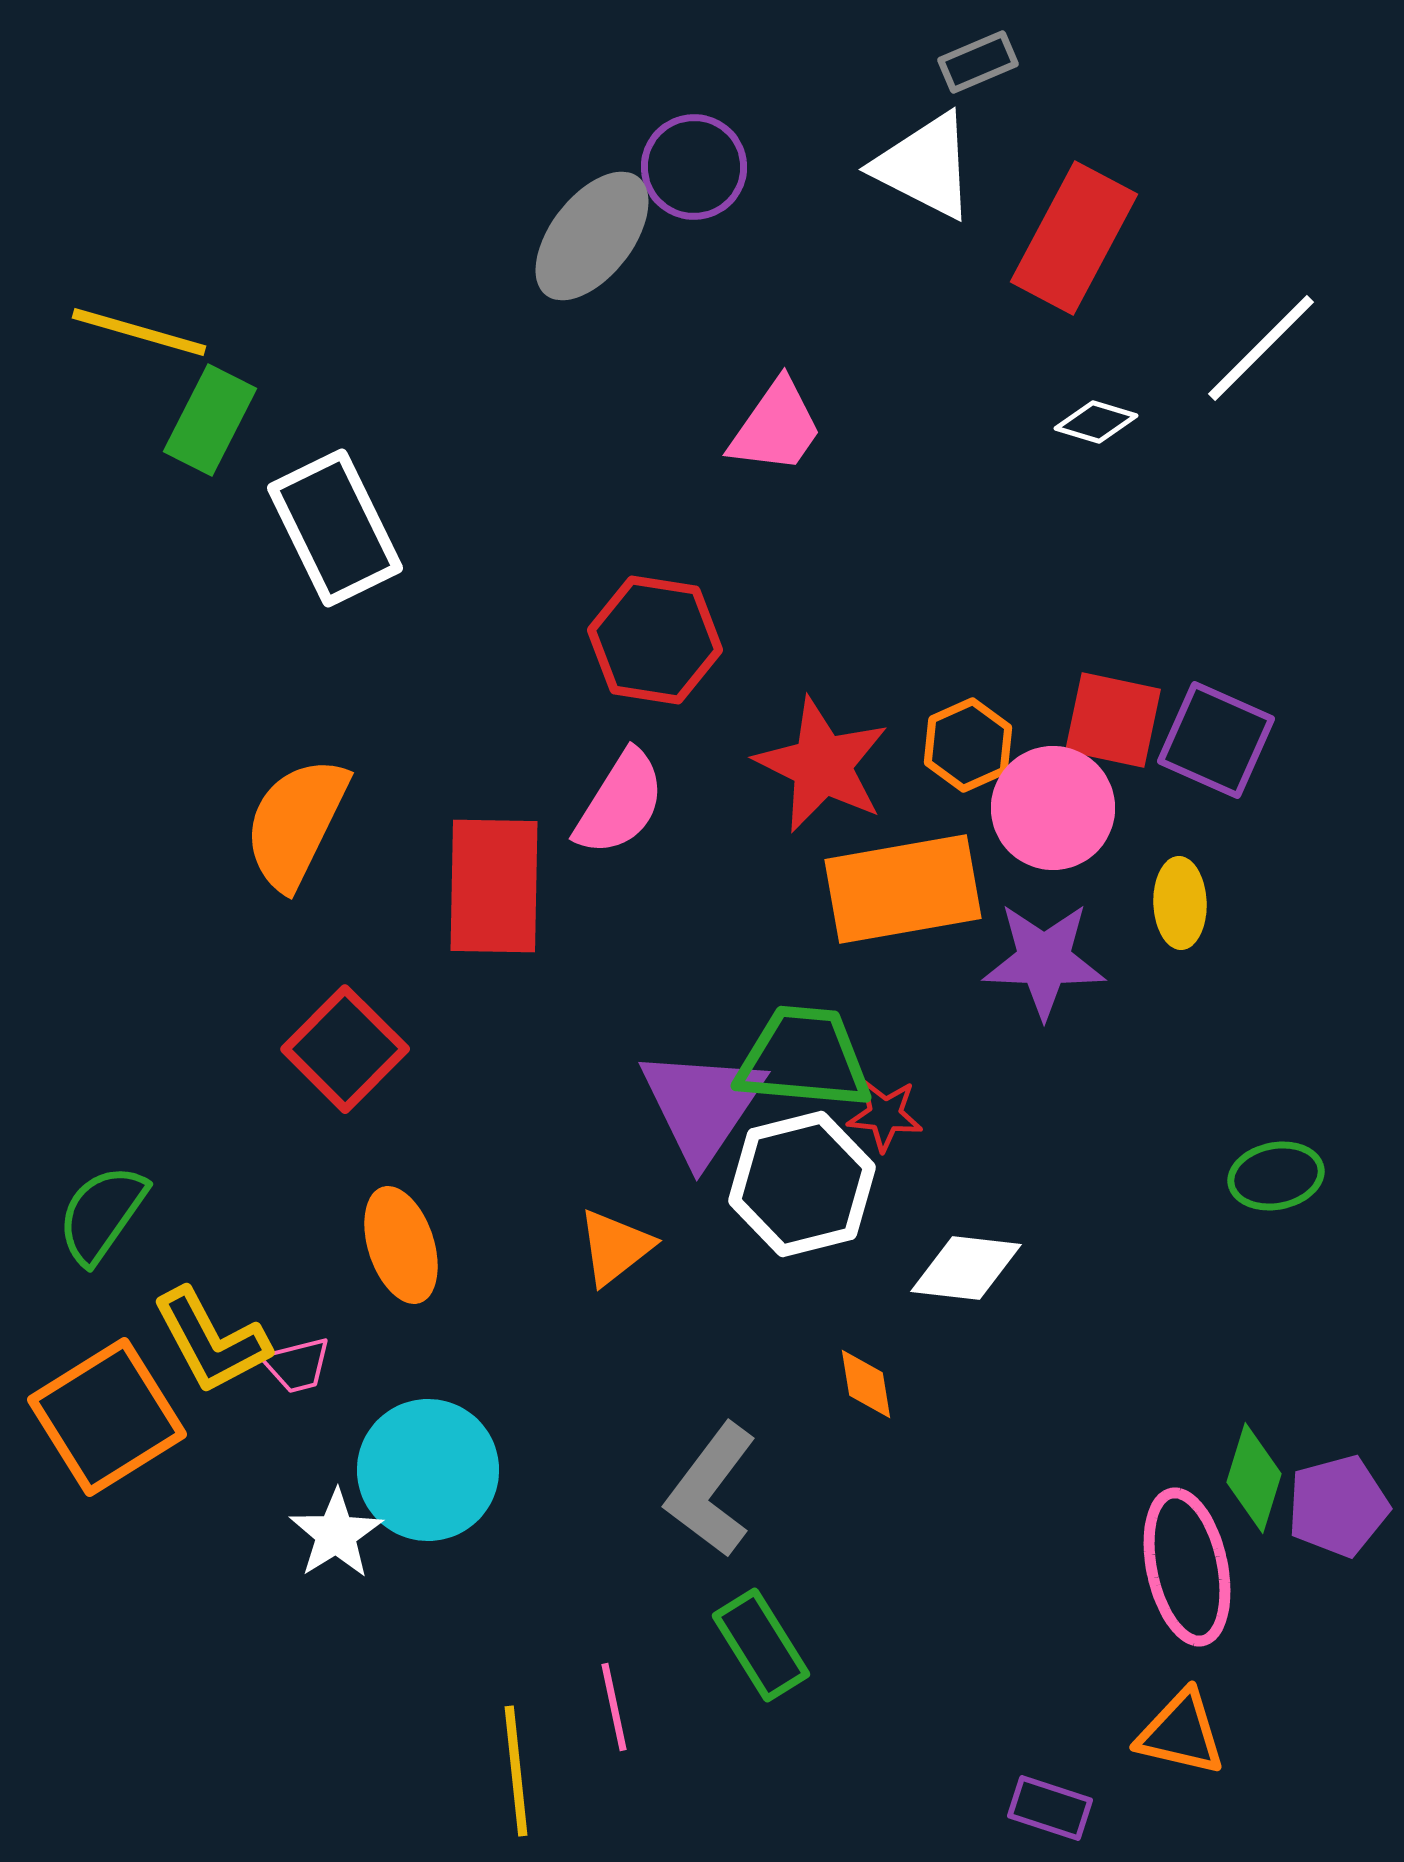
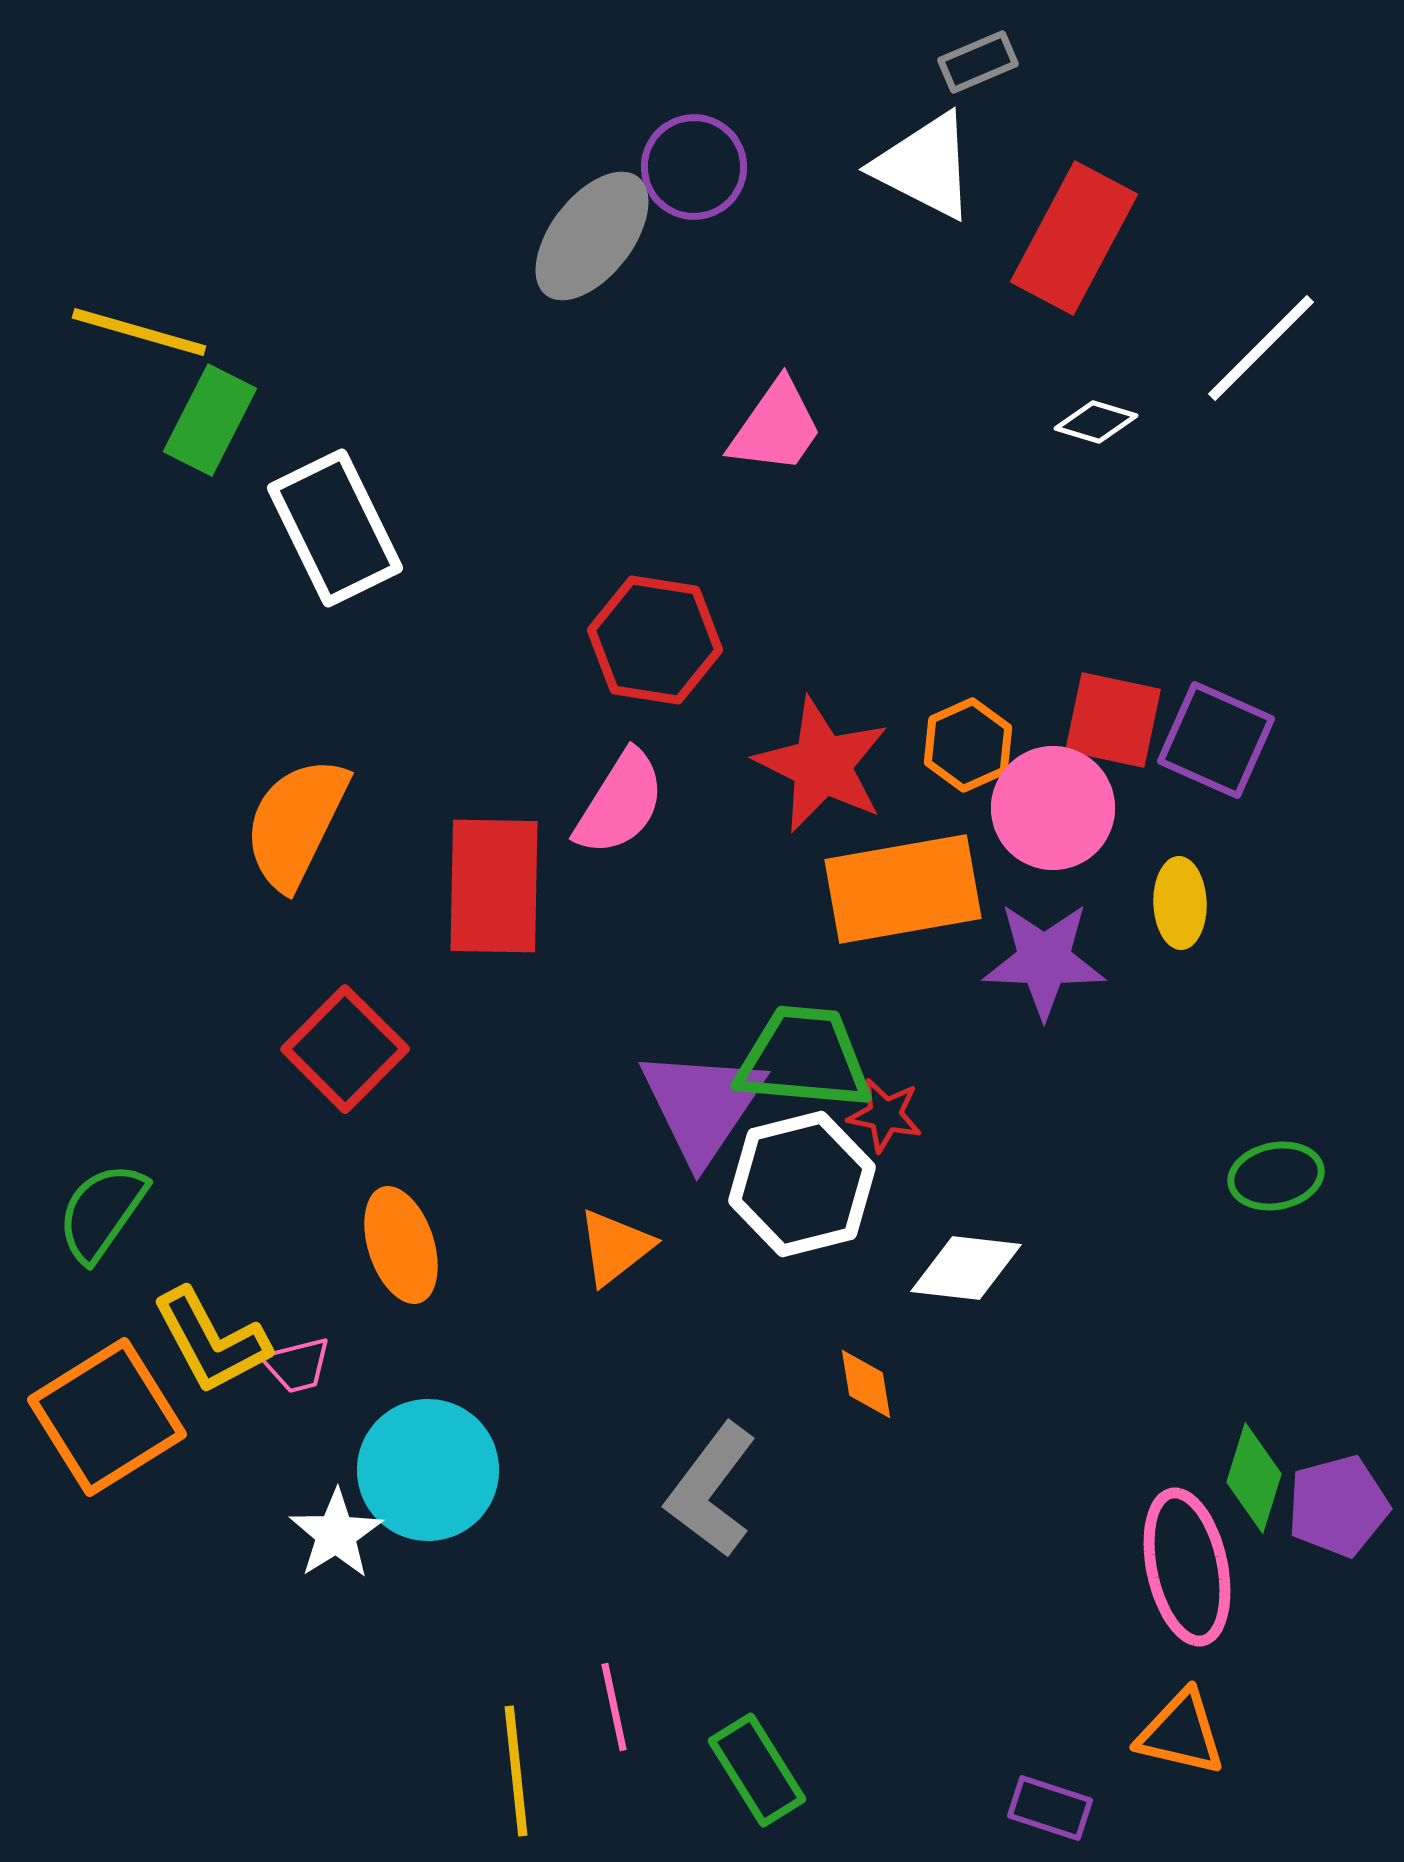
red star at (885, 1115): rotated 6 degrees clockwise
green semicircle at (102, 1214): moved 2 px up
green rectangle at (761, 1645): moved 4 px left, 125 px down
